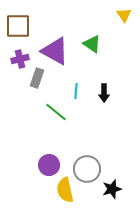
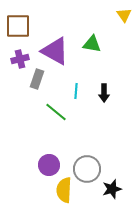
green triangle: rotated 24 degrees counterclockwise
gray rectangle: moved 1 px down
yellow semicircle: moved 1 px left; rotated 15 degrees clockwise
